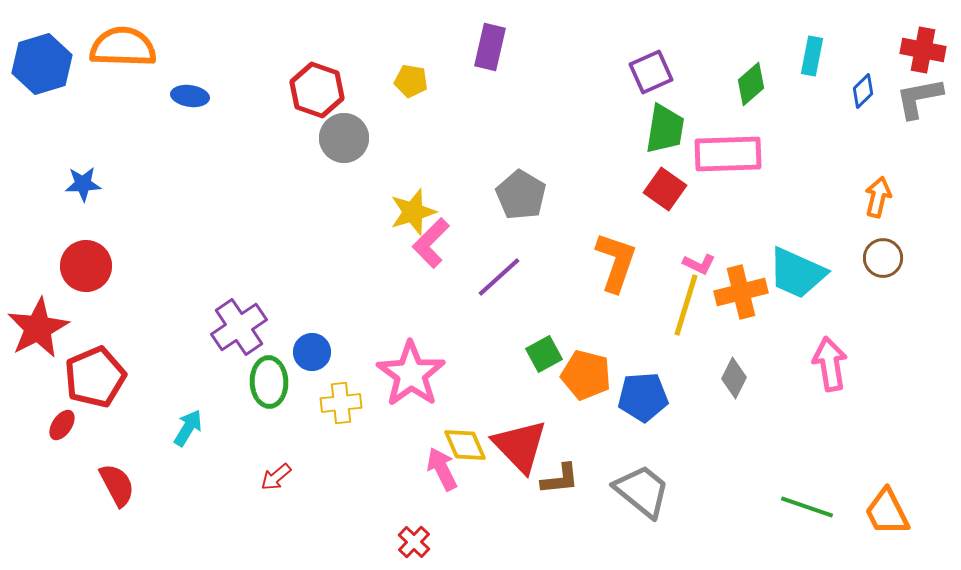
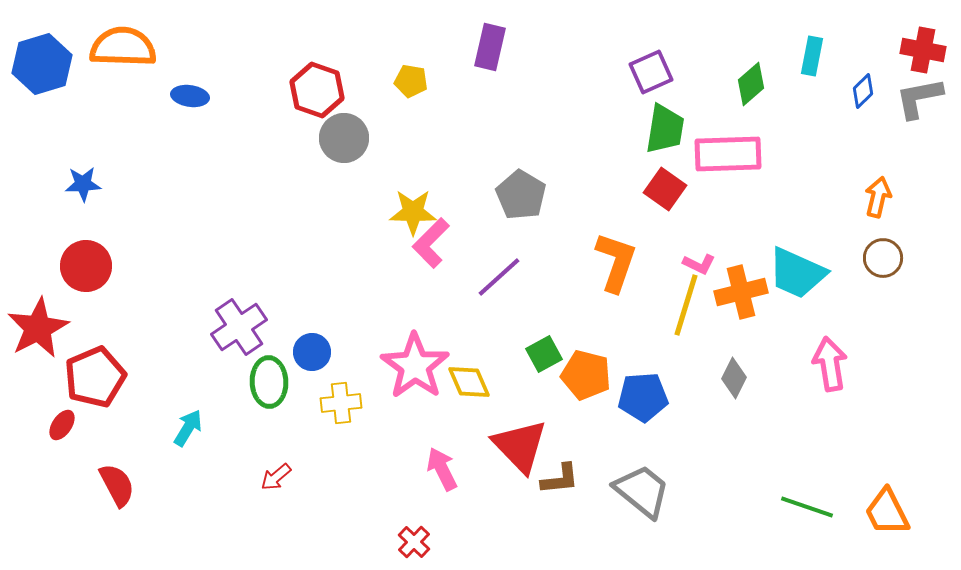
yellow star at (413, 212): rotated 18 degrees clockwise
pink star at (411, 374): moved 4 px right, 8 px up
yellow diamond at (465, 445): moved 4 px right, 63 px up
